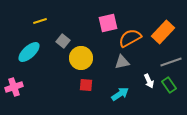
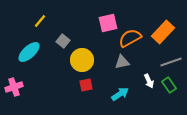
yellow line: rotated 32 degrees counterclockwise
yellow circle: moved 1 px right, 2 px down
red square: rotated 16 degrees counterclockwise
